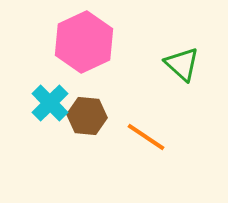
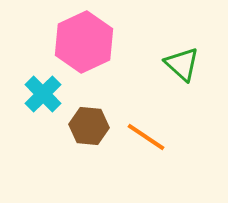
cyan cross: moved 7 px left, 9 px up
brown hexagon: moved 2 px right, 10 px down
